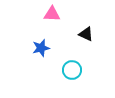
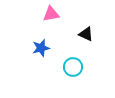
pink triangle: moved 1 px left; rotated 12 degrees counterclockwise
cyan circle: moved 1 px right, 3 px up
